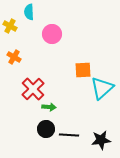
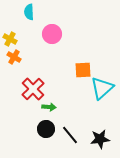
yellow cross: moved 13 px down
black line: moved 1 px right; rotated 48 degrees clockwise
black star: moved 1 px left, 1 px up
